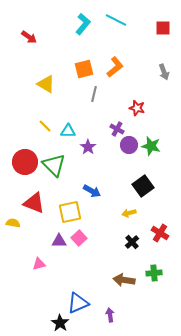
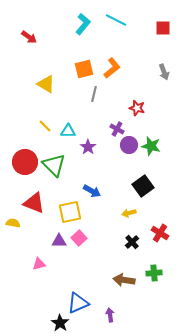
orange L-shape: moved 3 px left, 1 px down
